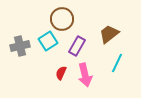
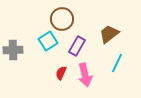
gray cross: moved 7 px left, 4 px down; rotated 12 degrees clockwise
